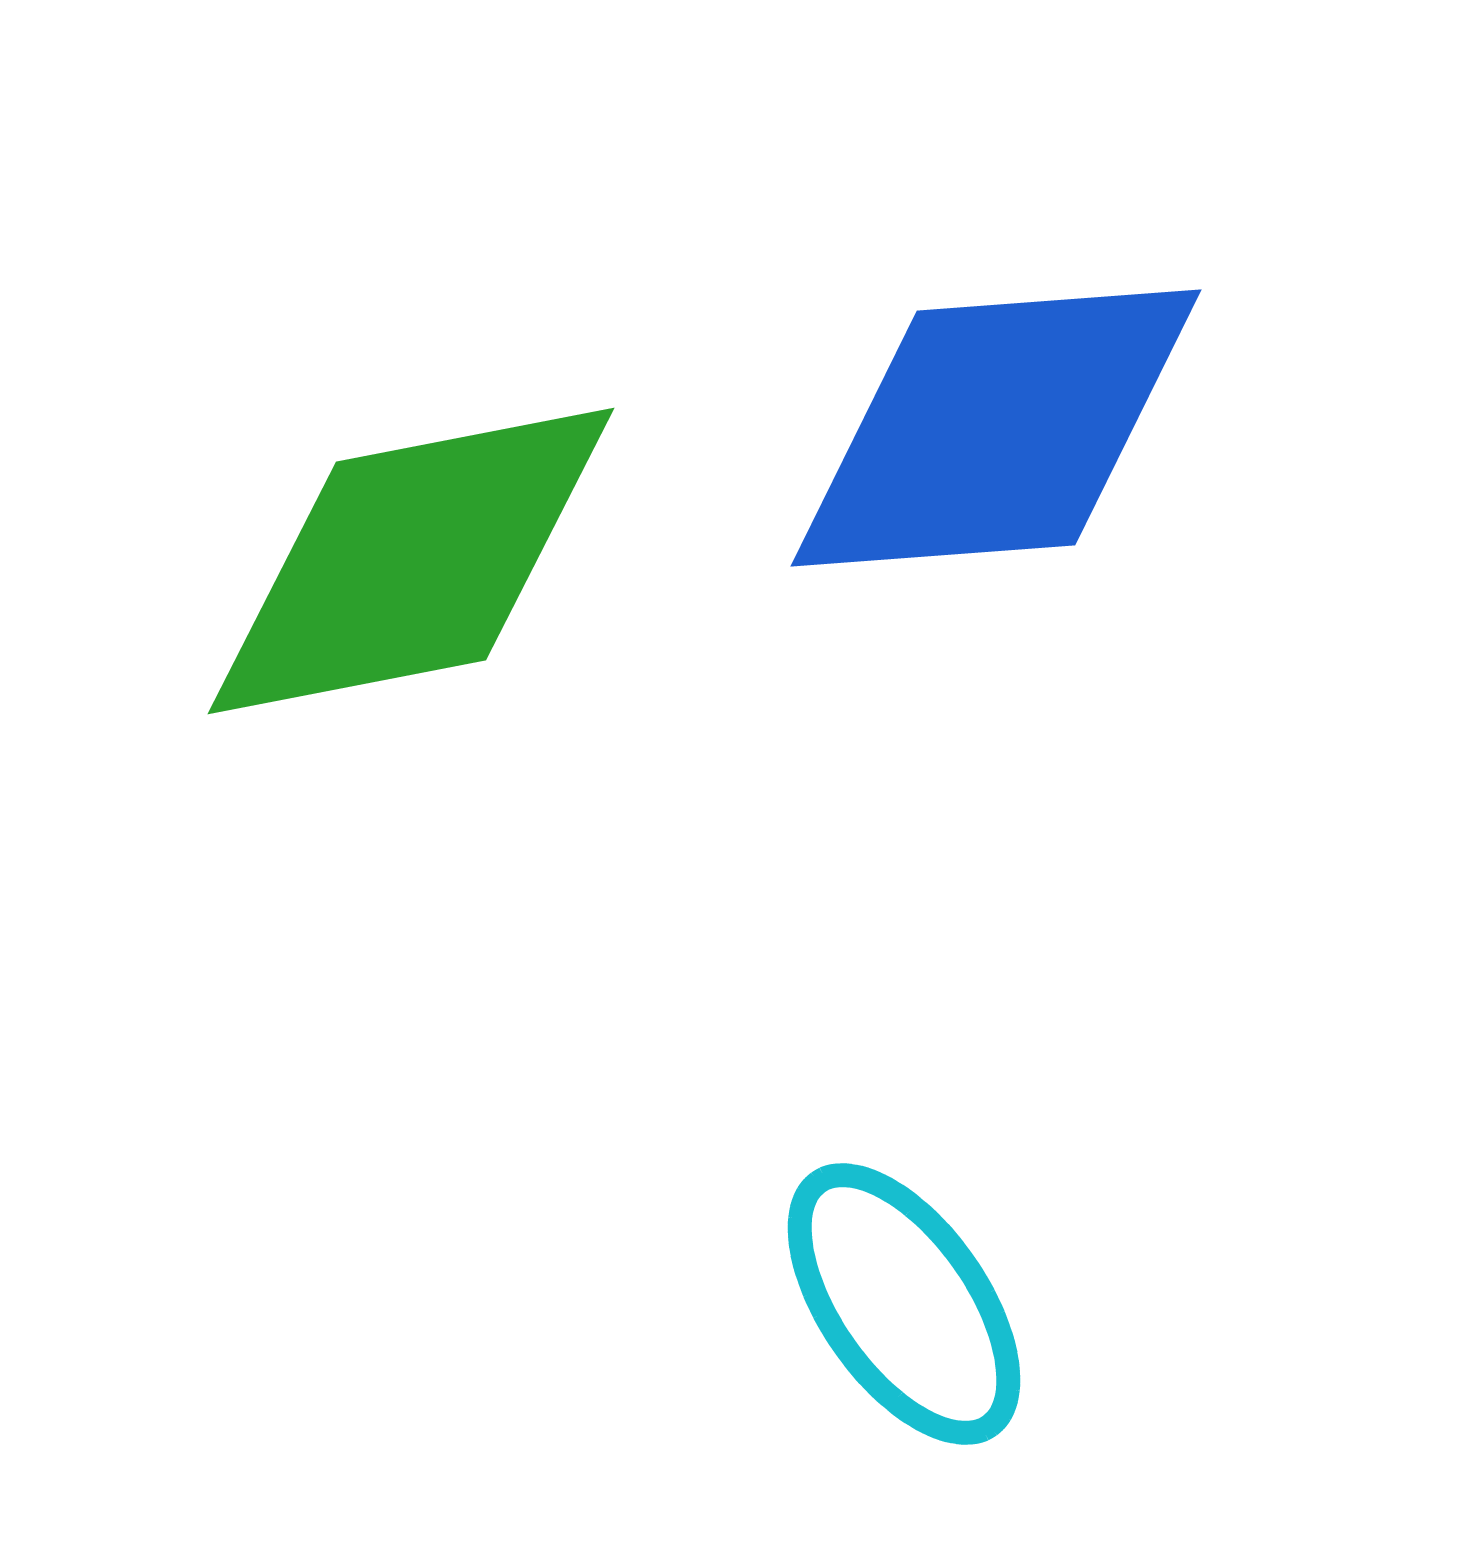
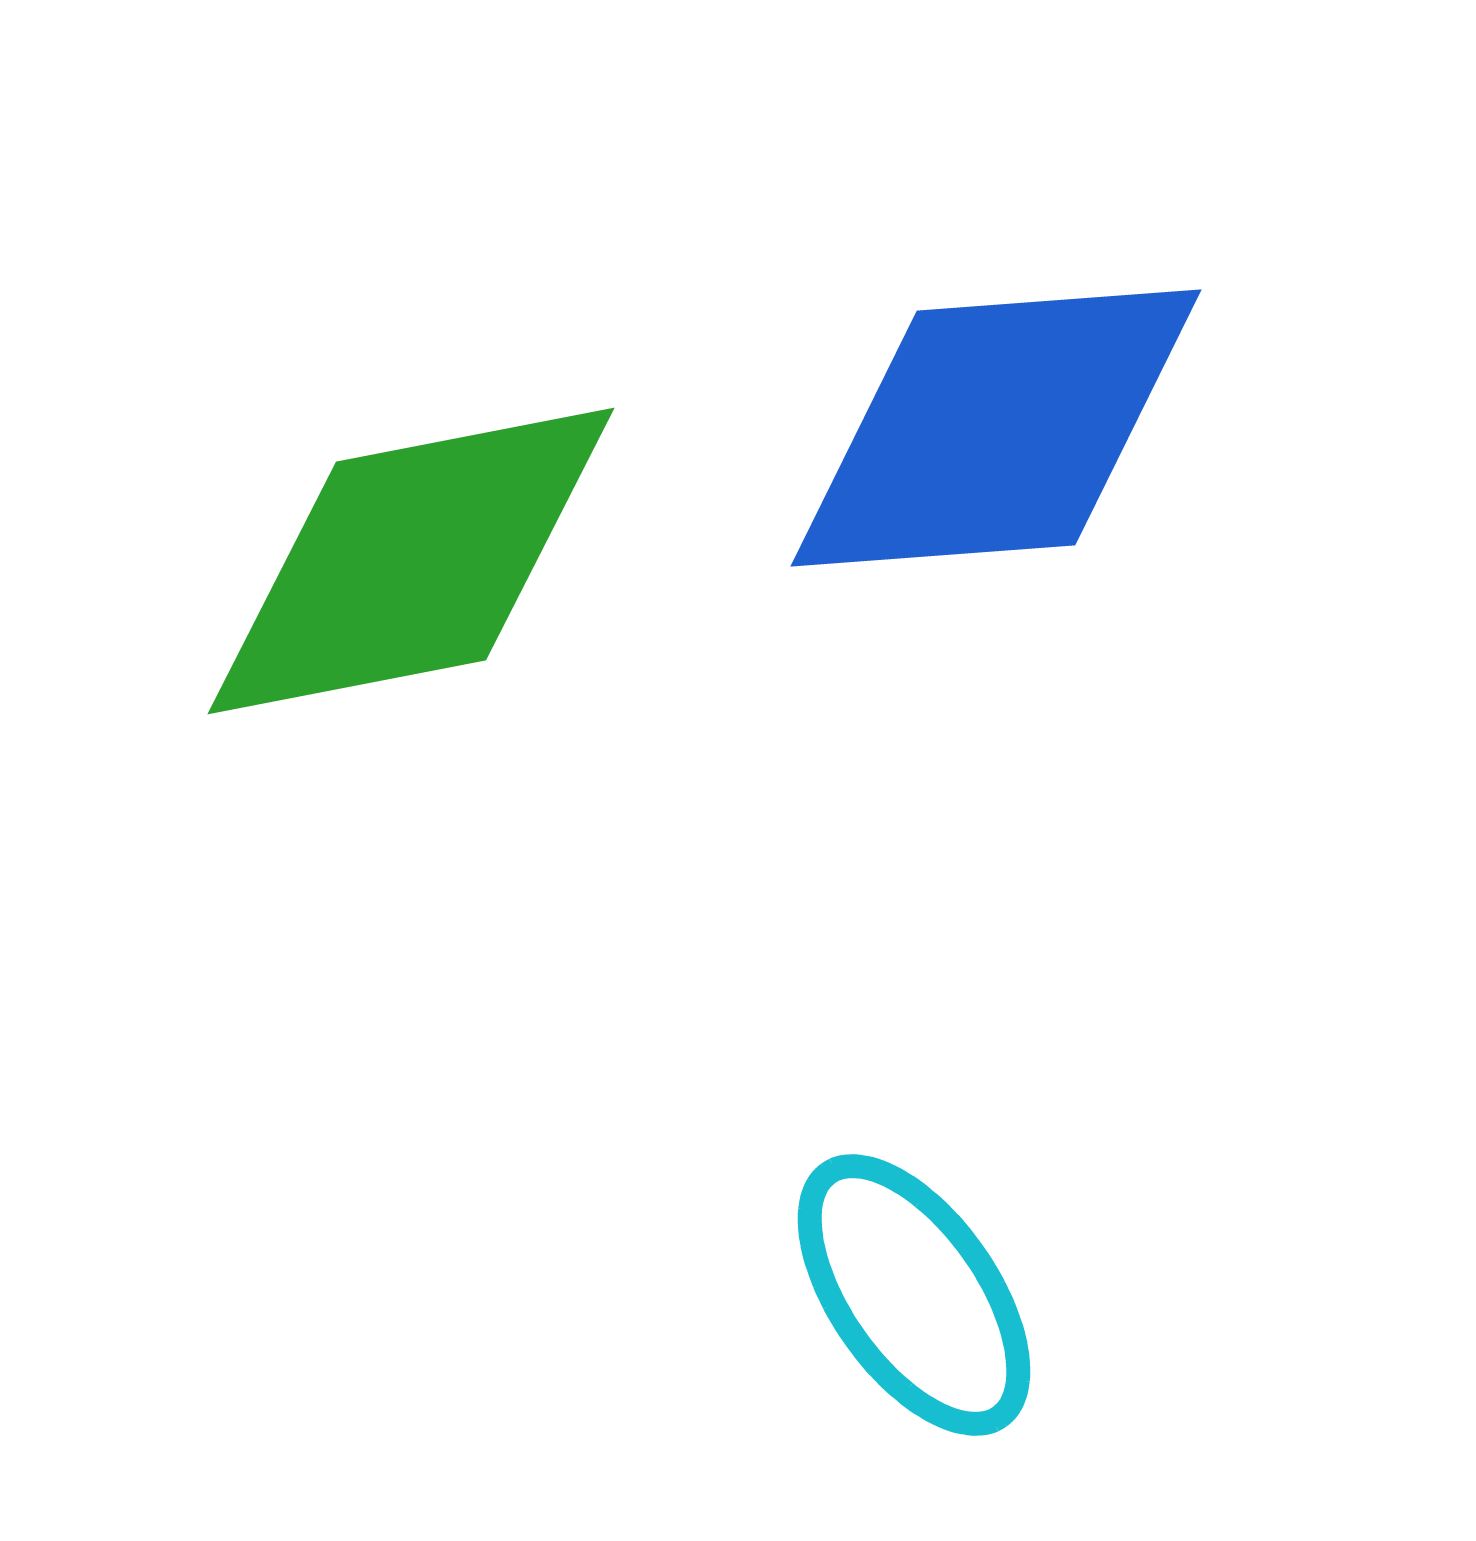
cyan ellipse: moved 10 px right, 9 px up
